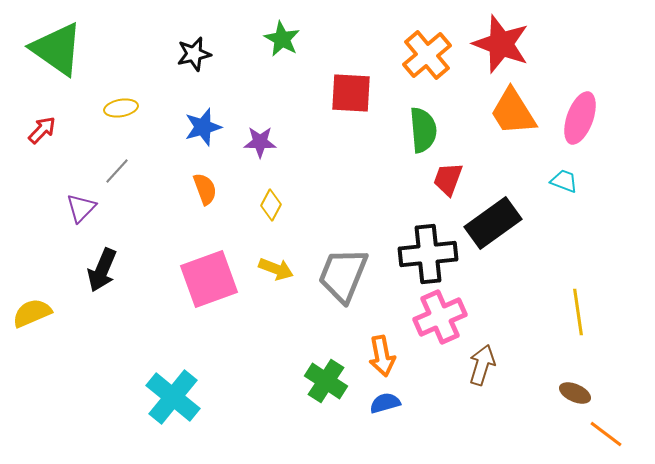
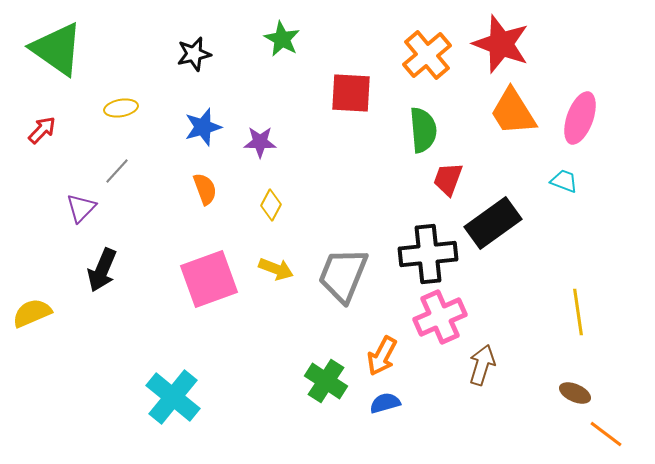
orange arrow: rotated 39 degrees clockwise
